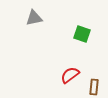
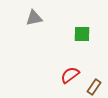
green square: rotated 18 degrees counterclockwise
brown rectangle: rotated 28 degrees clockwise
